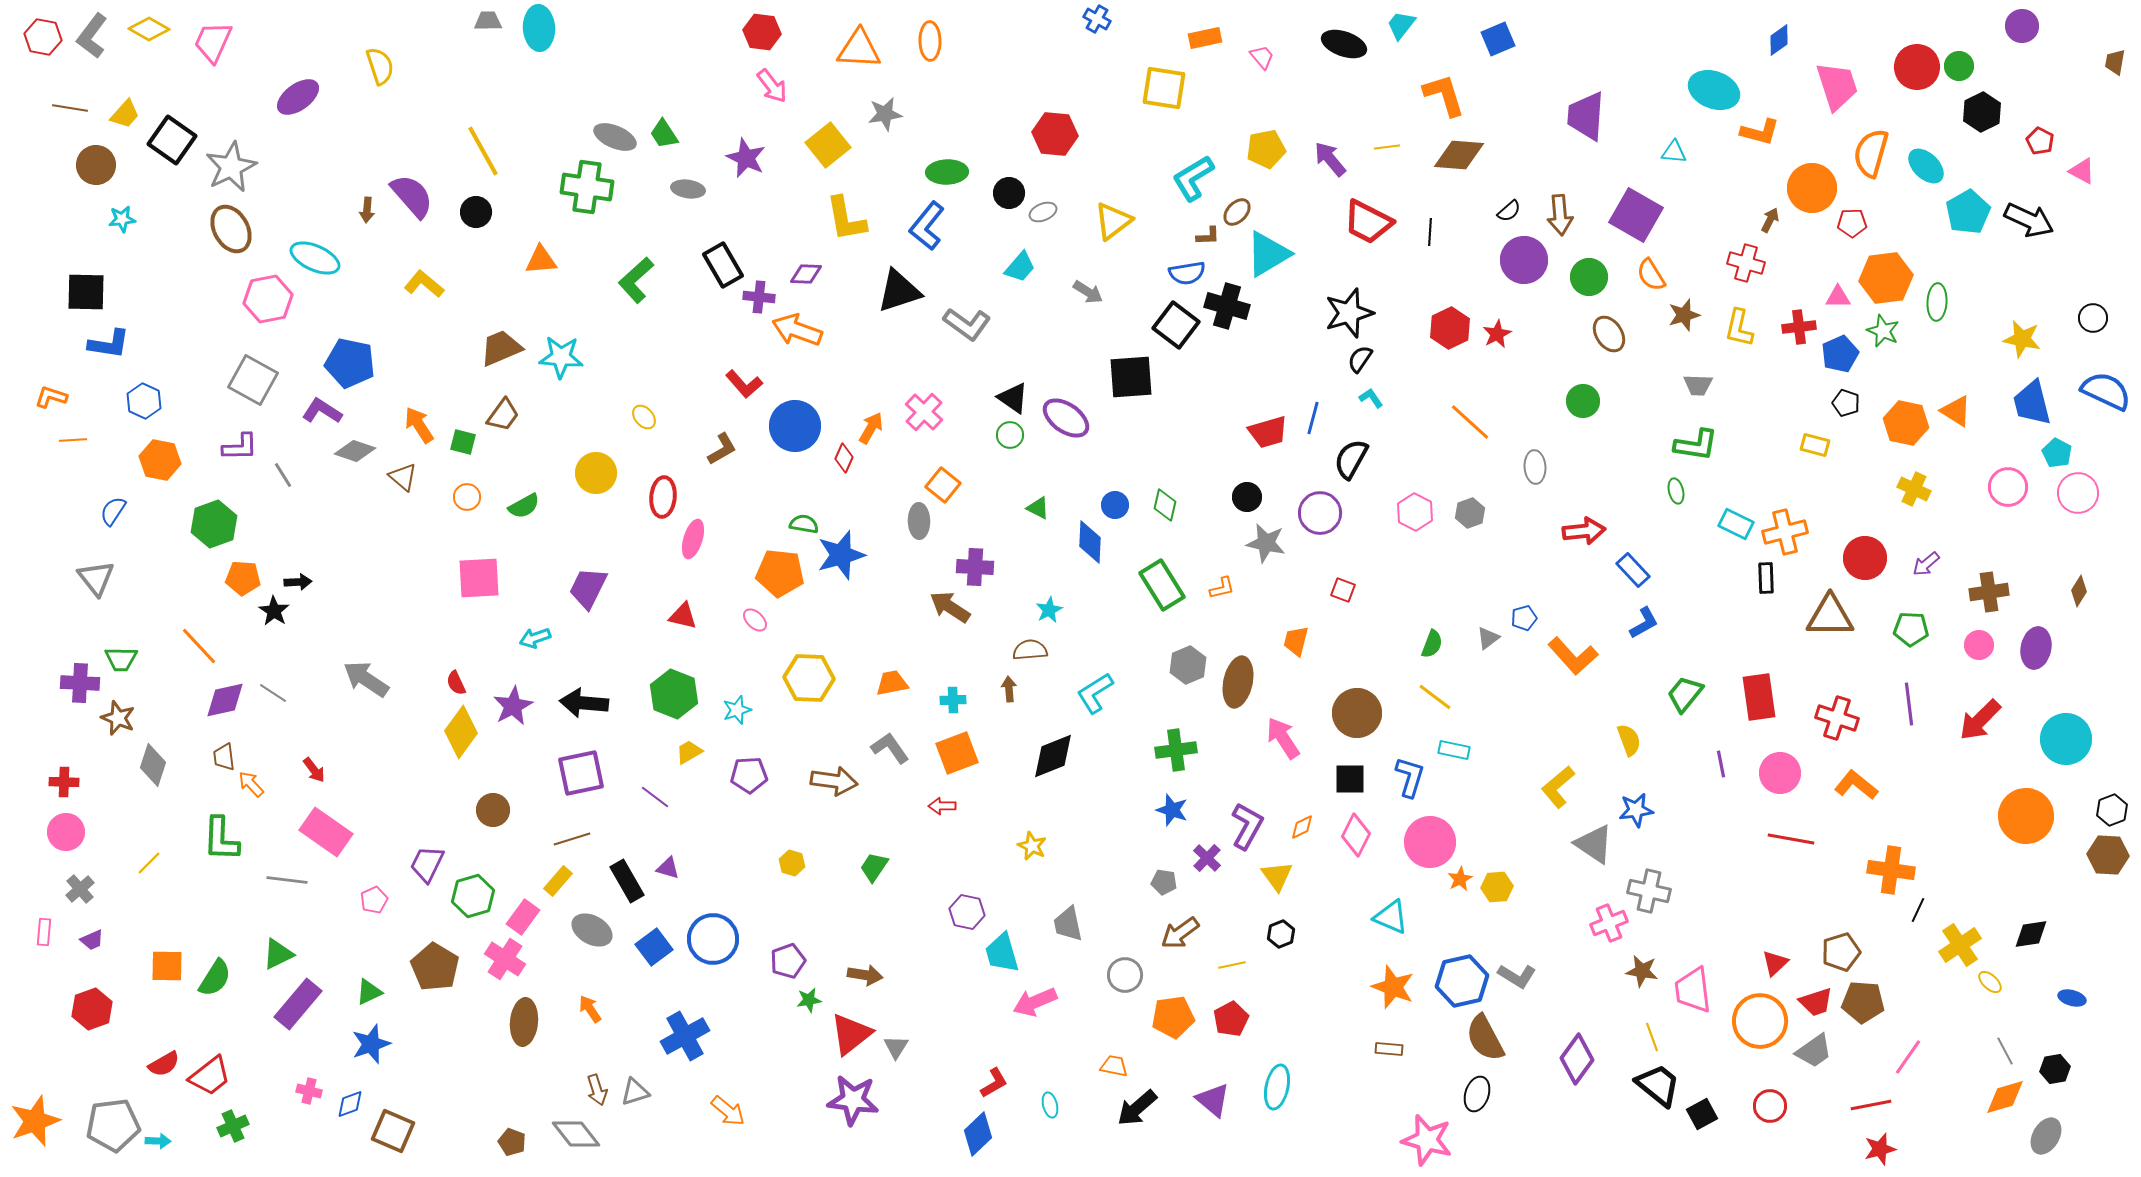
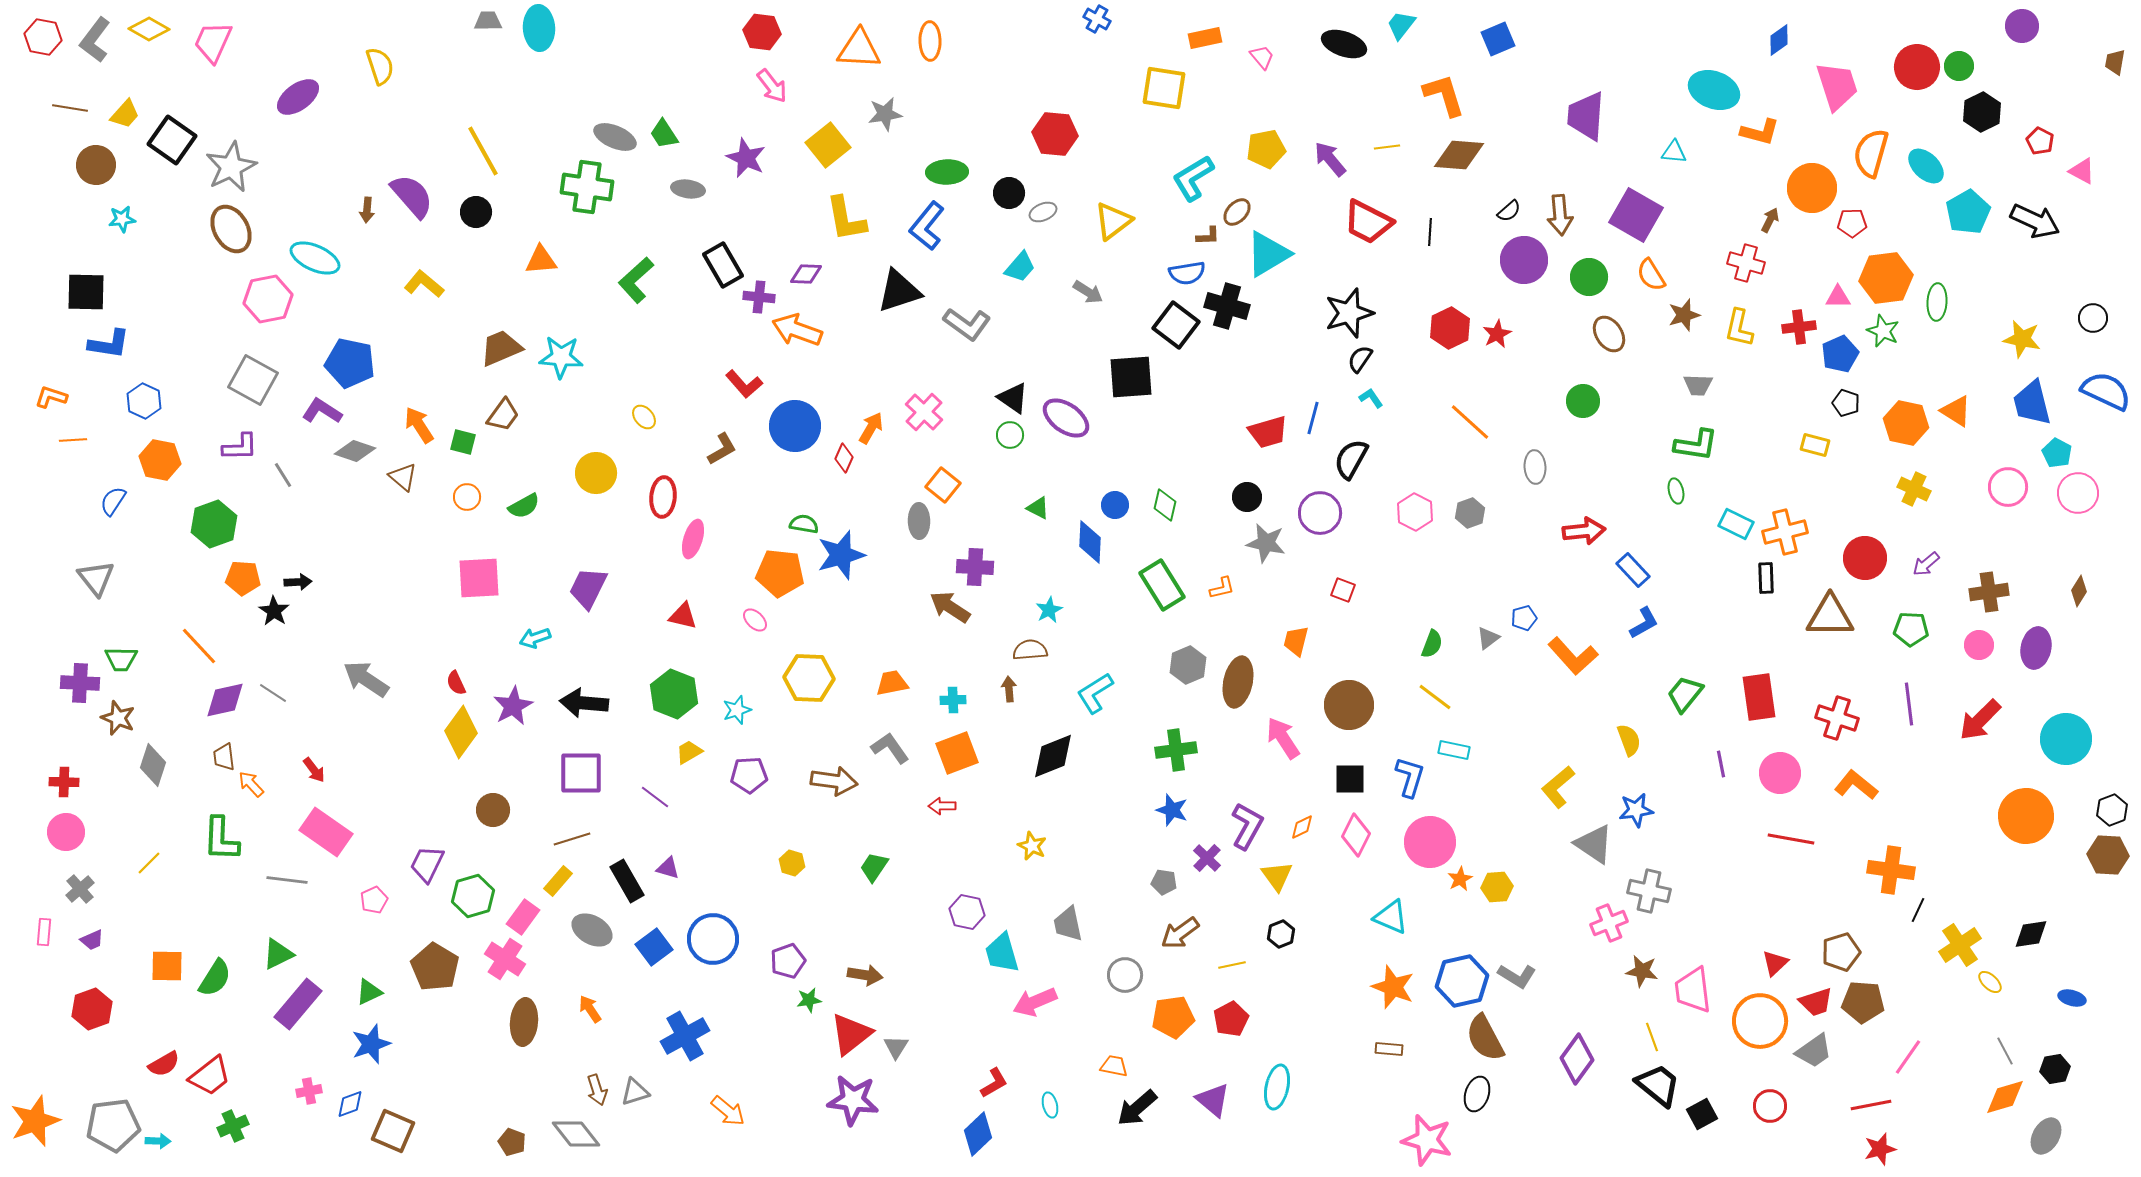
gray L-shape at (92, 36): moved 3 px right, 4 px down
black arrow at (2029, 220): moved 6 px right, 1 px down
blue semicircle at (113, 511): moved 10 px up
brown circle at (1357, 713): moved 8 px left, 8 px up
purple square at (581, 773): rotated 12 degrees clockwise
pink cross at (309, 1091): rotated 25 degrees counterclockwise
